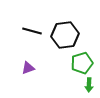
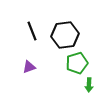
black line: rotated 54 degrees clockwise
green pentagon: moved 5 px left
purple triangle: moved 1 px right, 1 px up
